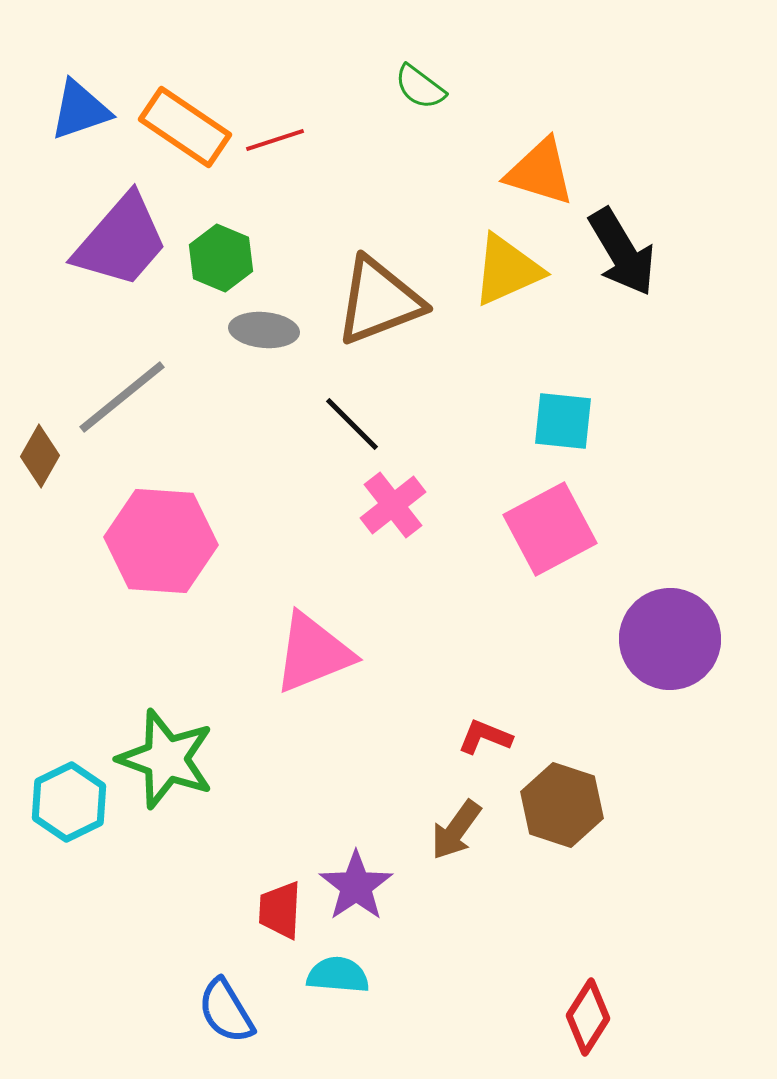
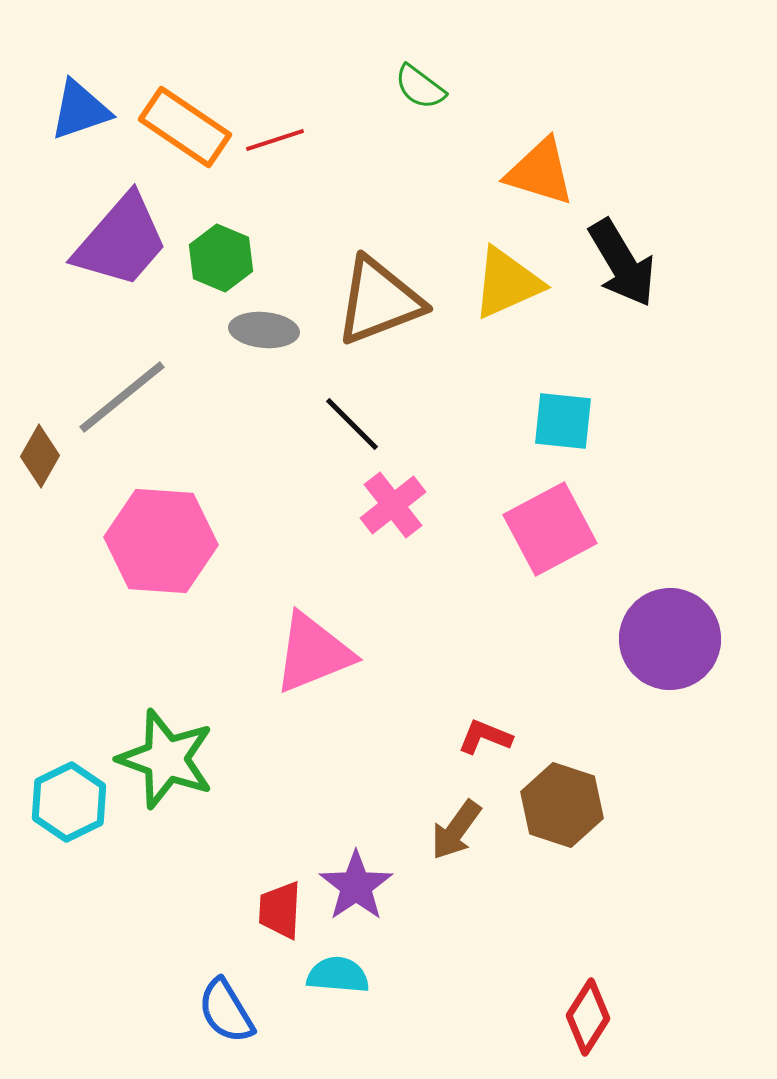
black arrow: moved 11 px down
yellow triangle: moved 13 px down
